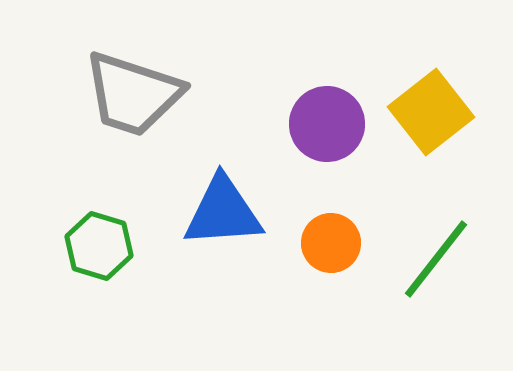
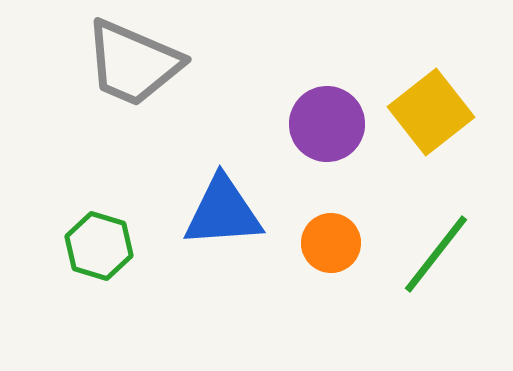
gray trapezoid: moved 31 px up; rotated 5 degrees clockwise
green line: moved 5 px up
